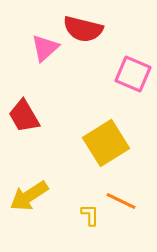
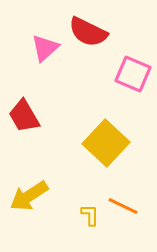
red semicircle: moved 5 px right, 3 px down; rotated 12 degrees clockwise
yellow square: rotated 15 degrees counterclockwise
orange line: moved 2 px right, 5 px down
